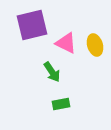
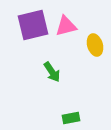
purple square: moved 1 px right
pink triangle: moved 17 px up; rotated 40 degrees counterclockwise
green rectangle: moved 10 px right, 14 px down
